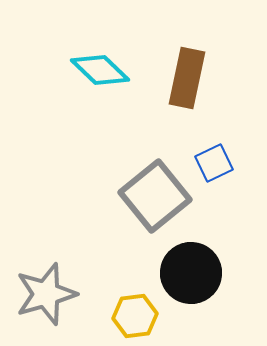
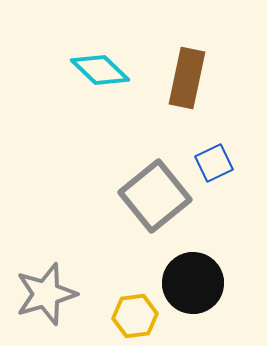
black circle: moved 2 px right, 10 px down
